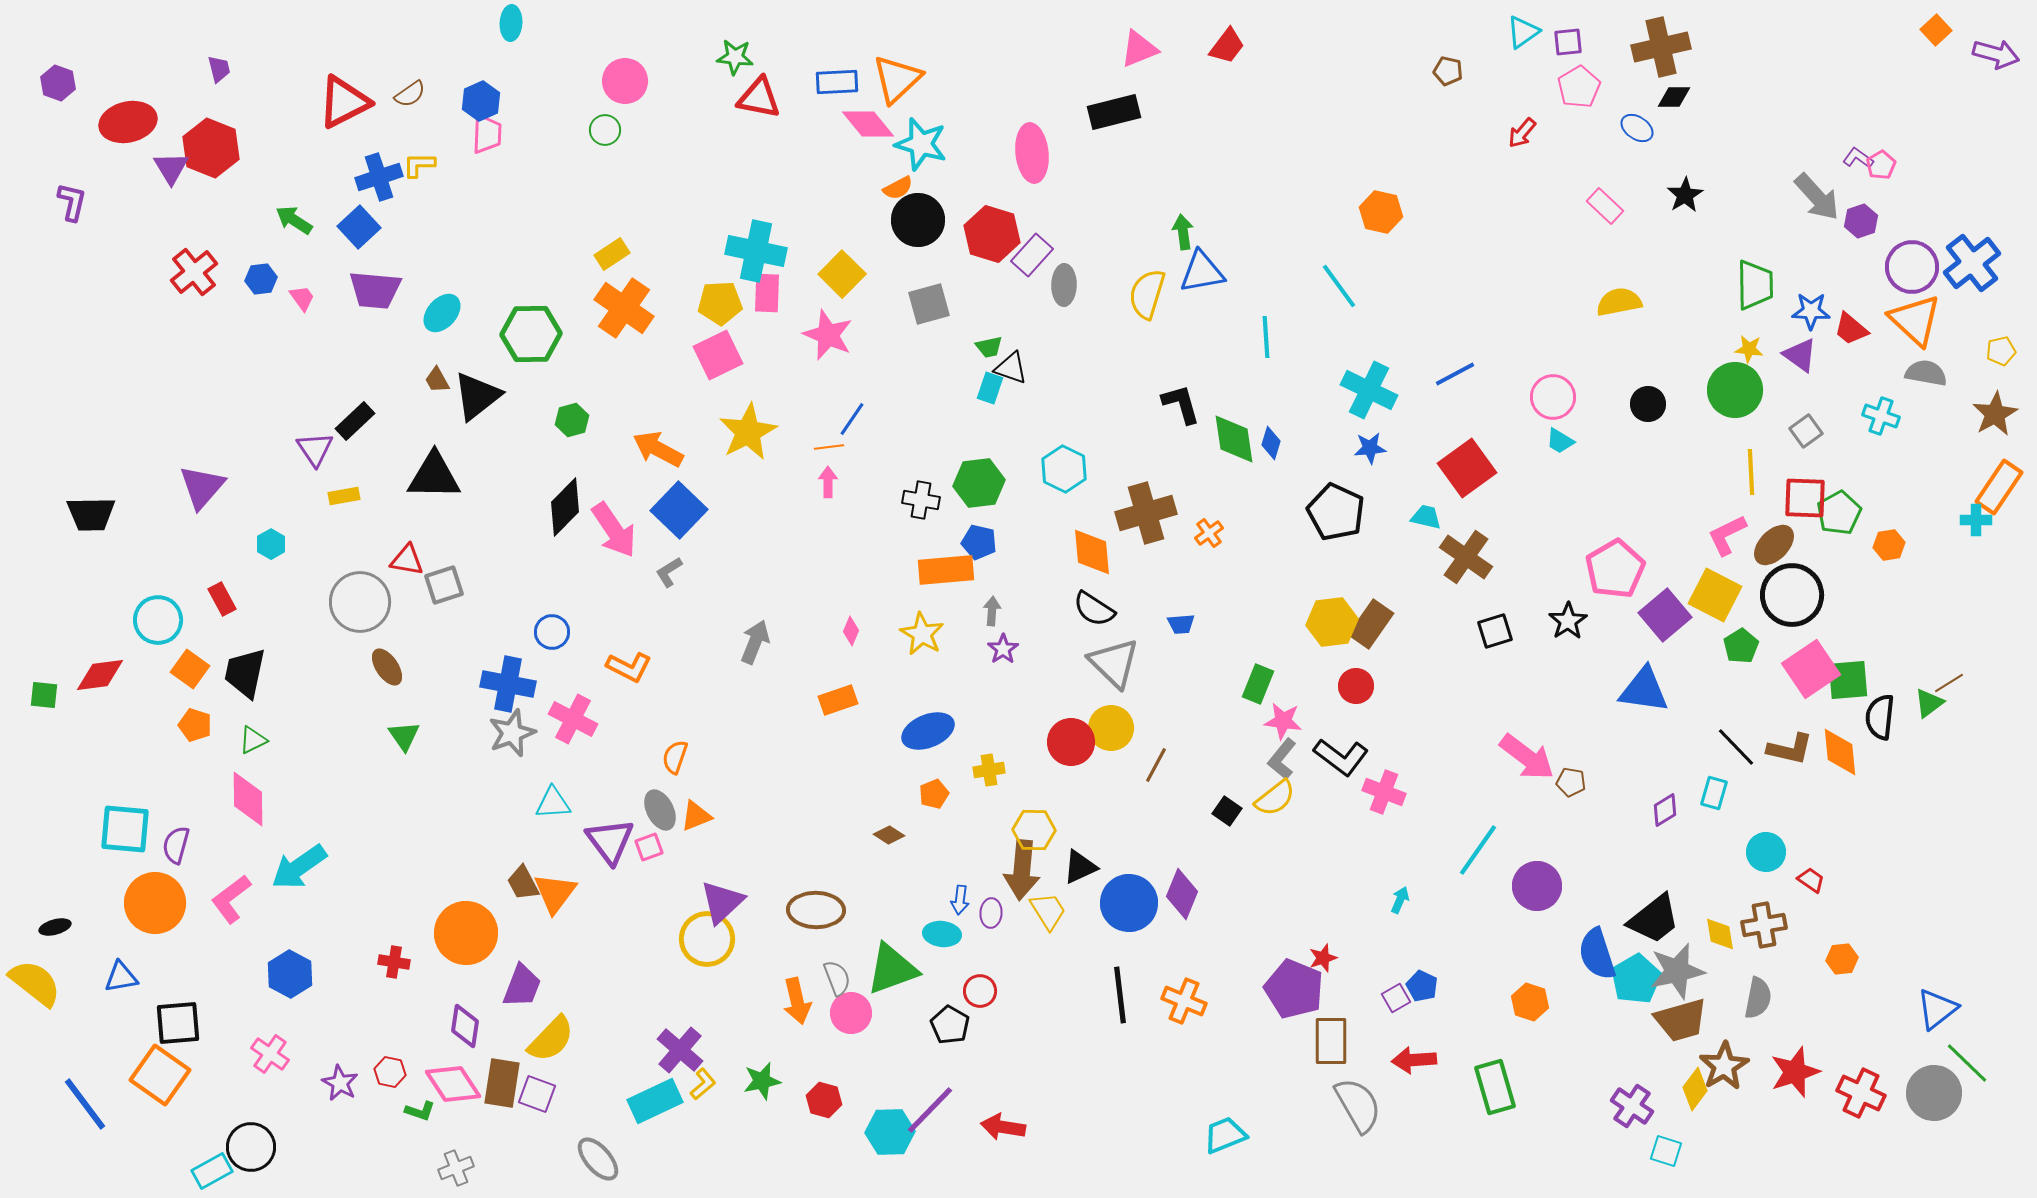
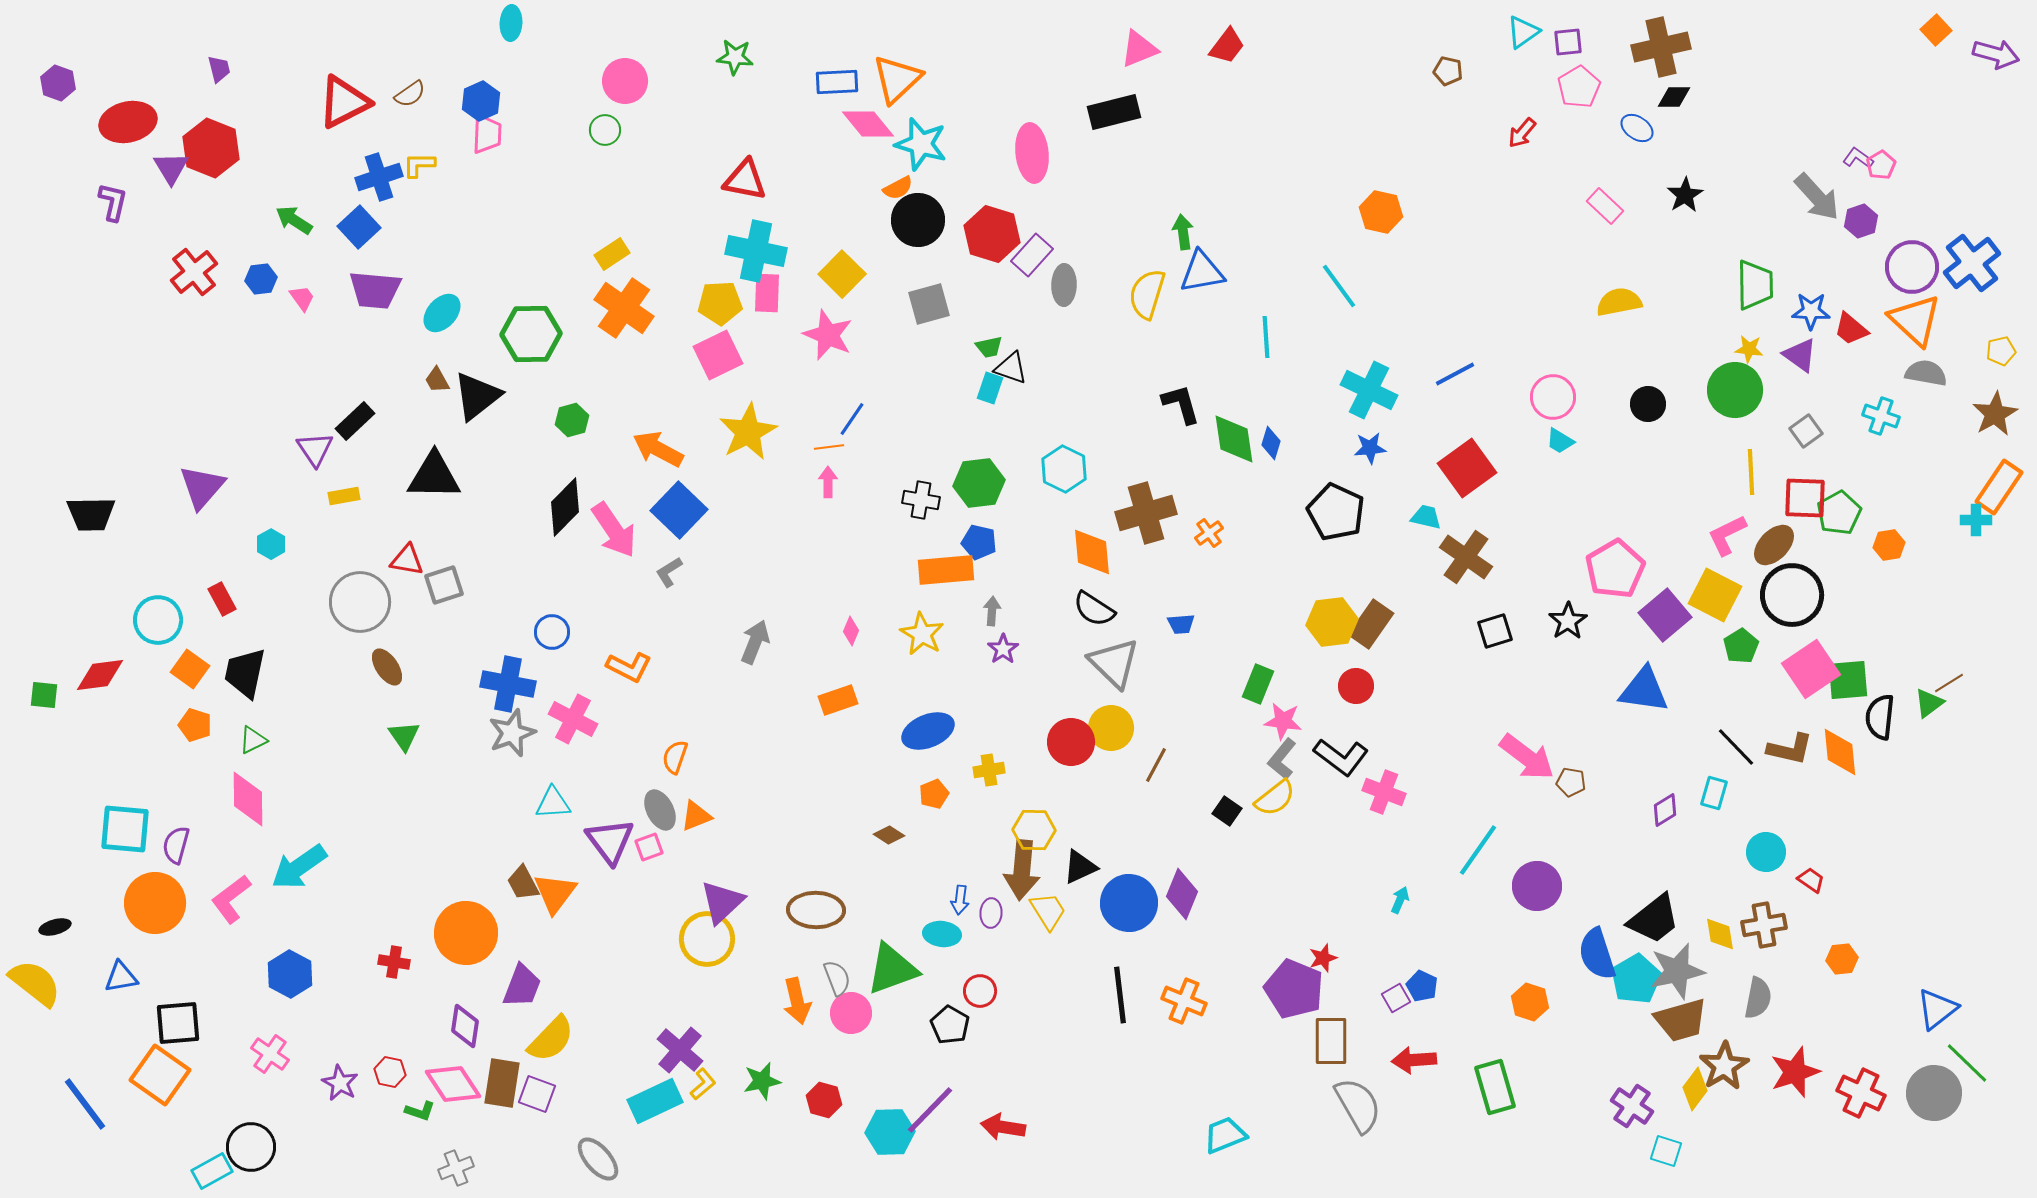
red triangle at (759, 98): moved 14 px left, 82 px down
purple L-shape at (72, 202): moved 41 px right
